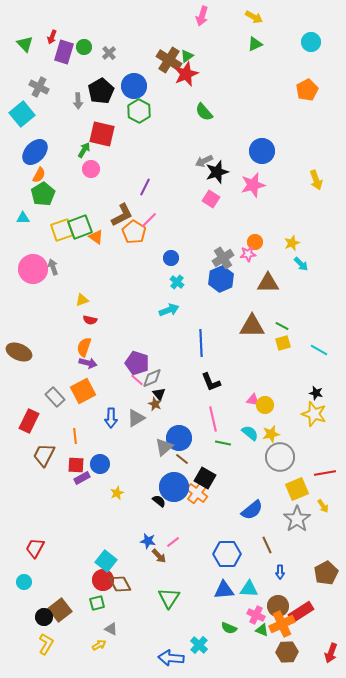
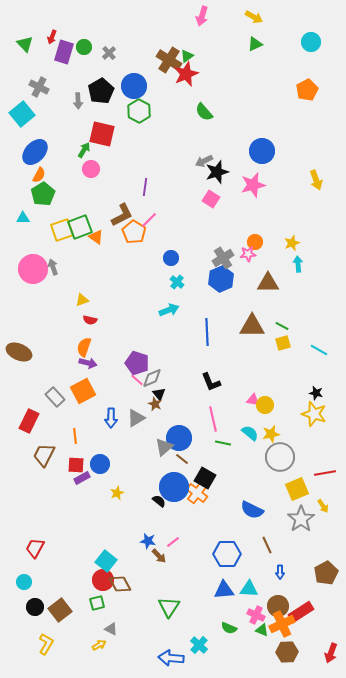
purple line at (145, 187): rotated 18 degrees counterclockwise
cyan arrow at (301, 264): moved 3 px left; rotated 140 degrees counterclockwise
blue line at (201, 343): moved 6 px right, 11 px up
blue semicircle at (252, 510): rotated 65 degrees clockwise
gray star at (297, 519): moved 4 px right
green triangle at (169, 598): moved 9 px down
black circle at (44, 617): moved 9 px left, 10 px up
